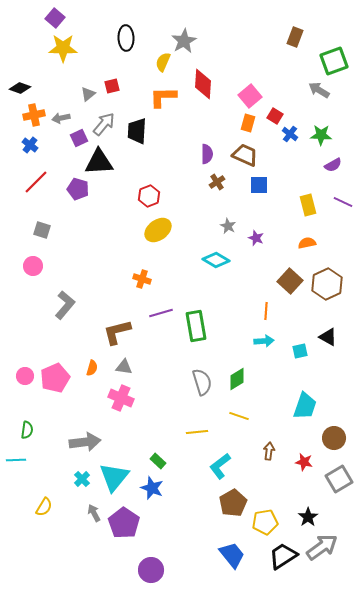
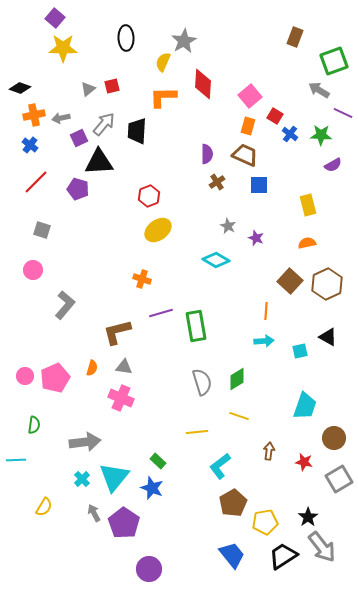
gray triangle at (88, 94): moved 5 px up
orange rectangle at (248, 123): moved 3 px down
purple line at (343, 202): moved 89 px up
pink circle at (33, 266): moved 4 px down
green semicircle at (27, 430): moved 7 px right, 5 px up
gray arrow at (322, 547): rotated 88 degrees clockwise
purple circle at (151, 570): moved 2 px left, 1 px up
